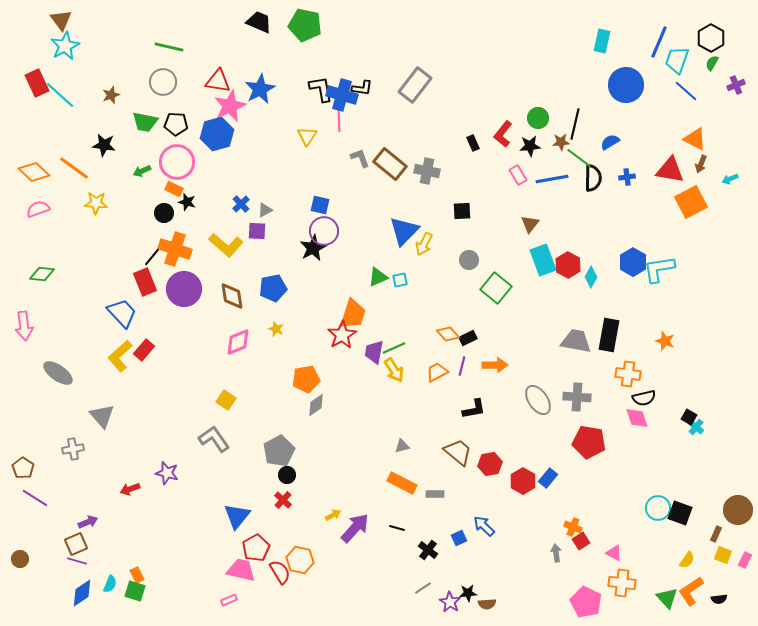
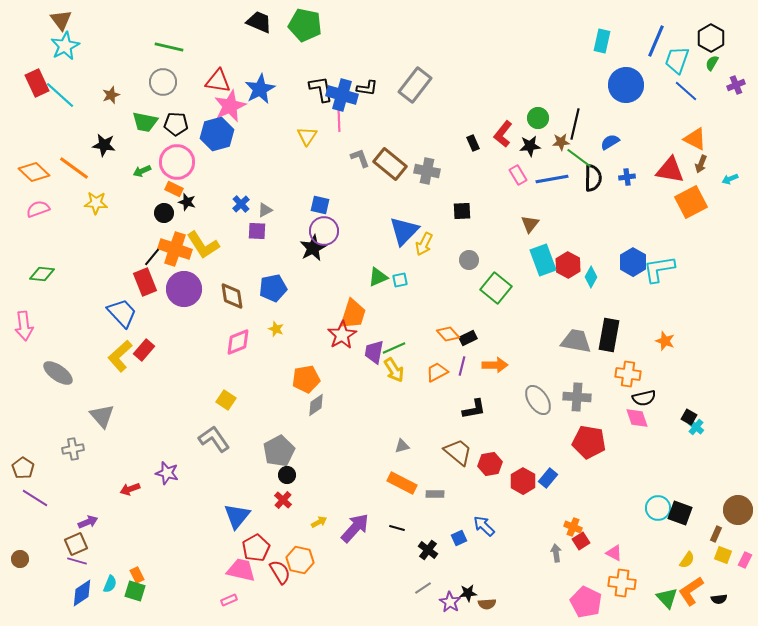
blue line at (659, 42): moved 3 px left, 1 px up
black L-shape at (362, 88): moved 5 px right
yellow L-shape at (226, 245): moved 23 px left; rotated 16 degrees clockwise
yellow arrow at (333, 515): moved 14 px left, 7 px down
